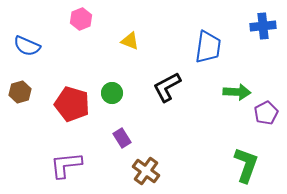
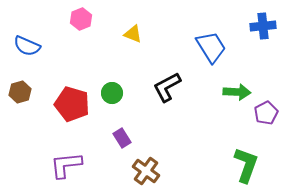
yellow triangle: moved 3 px right, 7 px up
blue trapezoid: moved 3 px right; rotated 40 degrees counterclockwise
